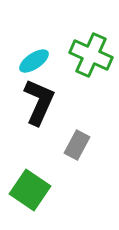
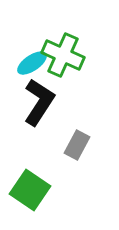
green cross: moved 28 px left
cyan ellipse: moved 2 px left, 2 px down
black L-shape: rotated 9 degrees clockwise
